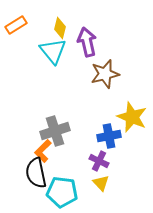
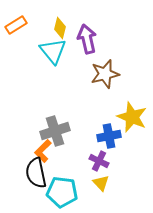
purple arrow: moved 3 px up
